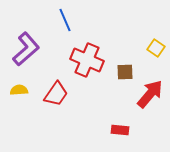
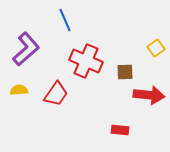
yellow square: rotated 18 degrees clockwise
red cross: moved 1 px left, 1 px down
red arrow: moved 1 px left, 1 px down; rotated 56 degrees clockwise
